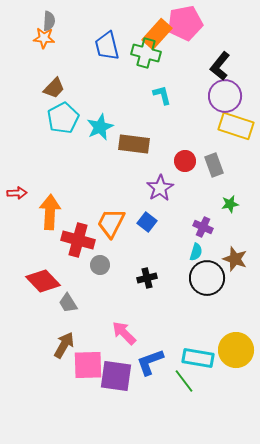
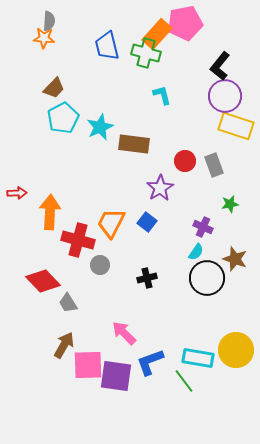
cyan semicircle: rotated 18 degrees clockwise
